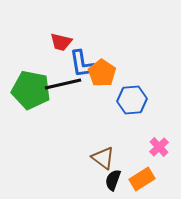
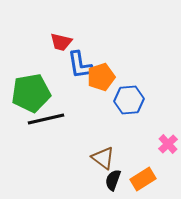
blue L-shape: moved 2 px left, 1 px down
orange pentagon: moved 1 px left, 4 px down; rotated 20 degrees clockwise
black line: moved 17 px left, 35 px down
green pentagon: moved 3 px down; rotated 21 degrees counterclockwise
blue hexagon: moved 3 px left
pink cross: moved 9 px right, 3 px up
orange rectangle: moved 1 px right
